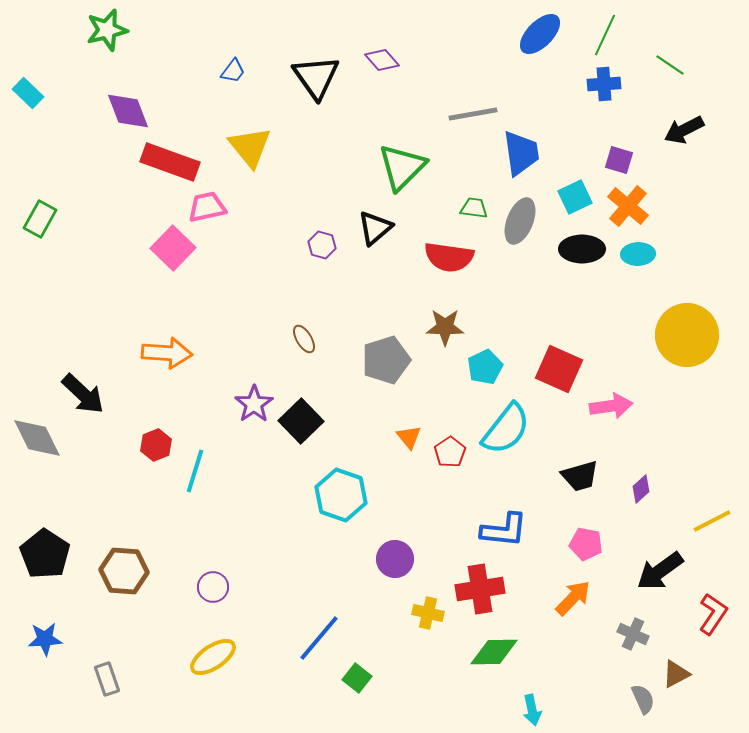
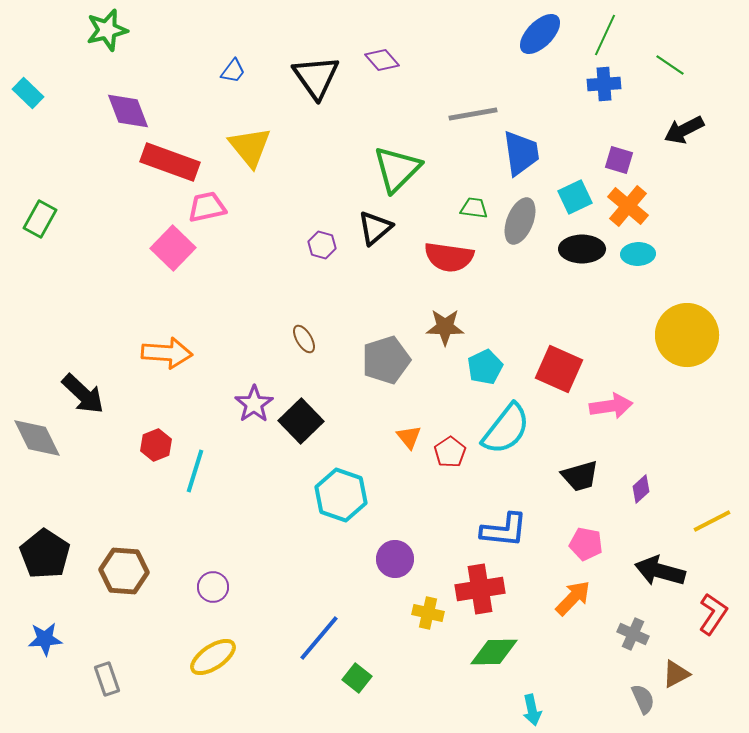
green triangle at (402, 167): moved 5 px left, 2 px down
black arrow at (660, 571): rotated 51 degrees clockwise
